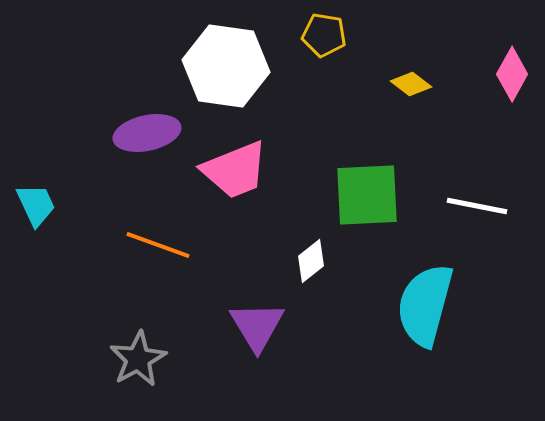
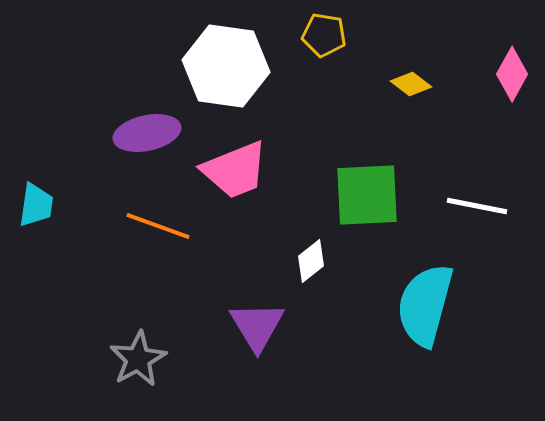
cyan trapezoid: rotated 33 degrees clockwise
orange line: moved 19 px up
